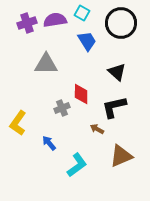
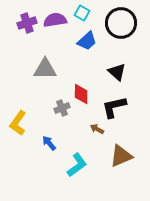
blue trapezoid: rotated 80 degrees clockwise
gray triangle: moved 1 px left, 5 px down
